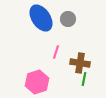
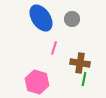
gray circle: moved 4 px right
pink line: moved 2 px left, 4 px up
pink hexagon: rotated 25 degrees counterclockwise
